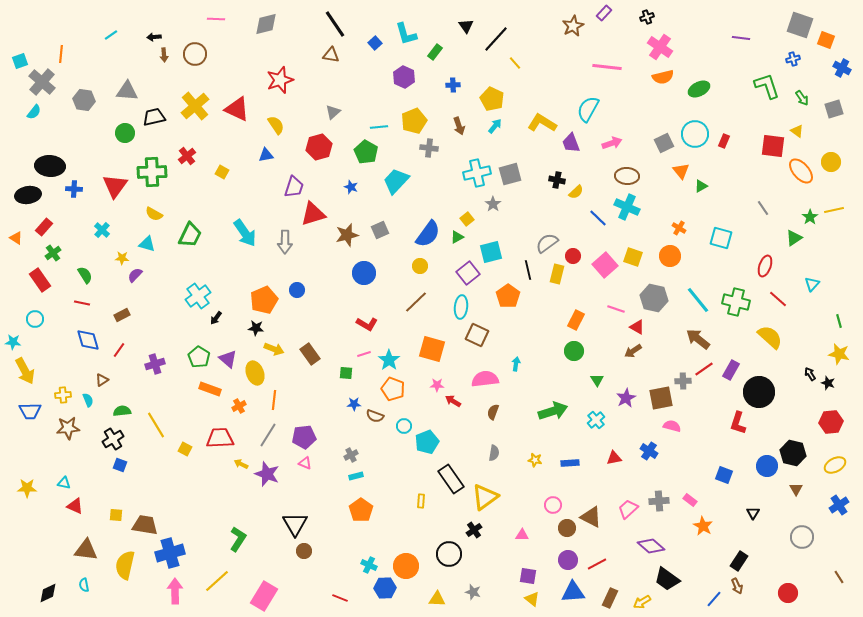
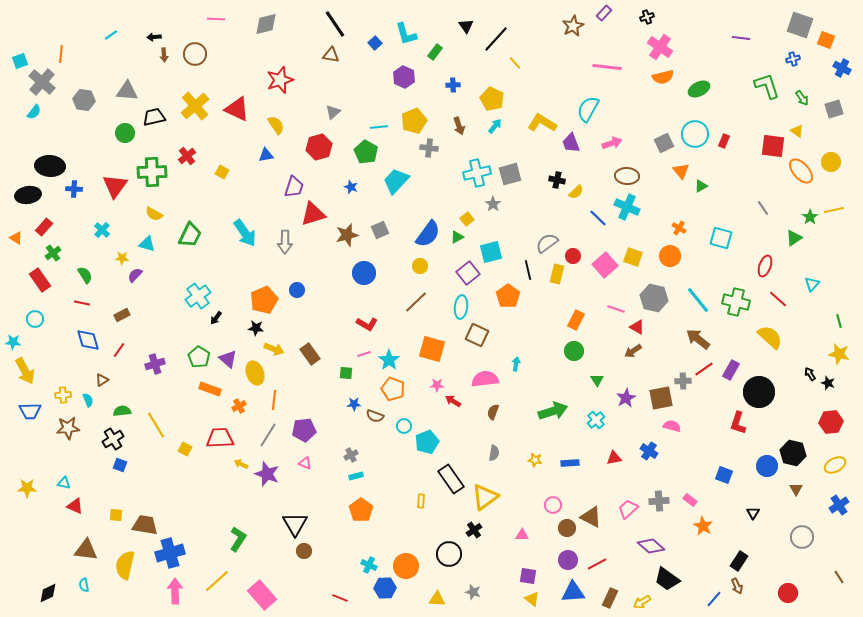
purple pentagon at (304, 437): moved 7 px up
pink rectangle at (264, 596): moved 2 px left, 1 px up; rotated 72 degrees counterclockwise
